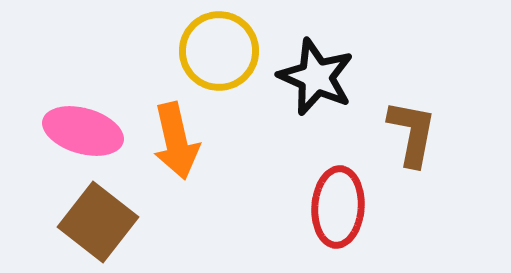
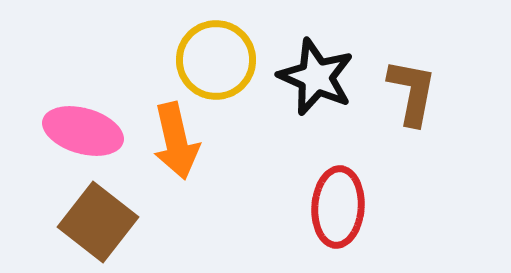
yellow circle: moved 3 px left, 9 px down
brown L-shape: moved 41 px up
